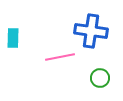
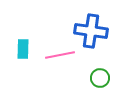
cyan rectangle: moved 10 px right, 11 px down
pink line: moved 2 px up
